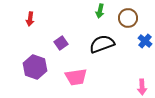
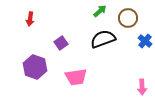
green arrow: rotated 144 degrees counterclockwise
black semicircle: moved 1 px right, 5 px up
